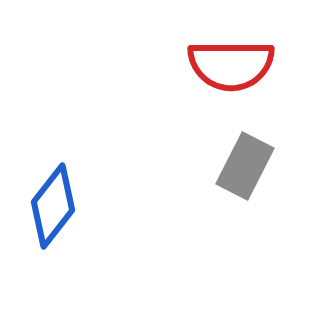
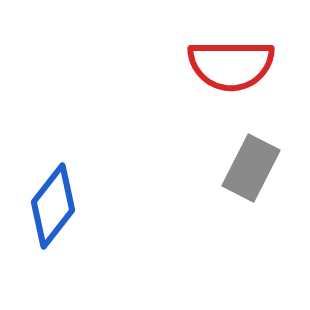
gray rectangle: moved 6 px right, 2 px down
